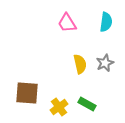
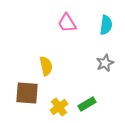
cyan semicircle: moved 3 px down
yellow semicircle: moved 34 px left, 2 px down
green rectangle: rotated 60 degrees counterclockwise
